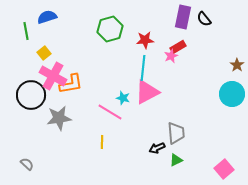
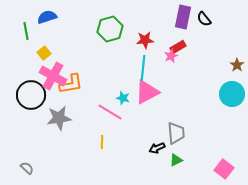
gray semicircle: moved 4 px down
pink square: rotated 12 degrees counterclockwise
